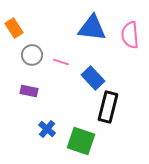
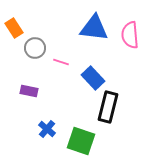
blue triangle: moved 2 px right
gray circle: moved 3 px right, 7 px up
